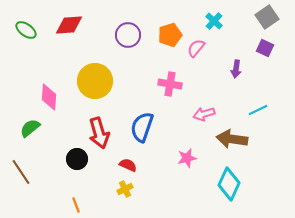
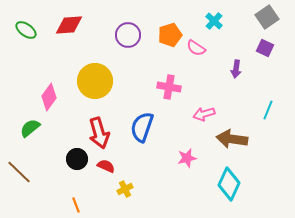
pink semicircle: rotated 96 degrees counterclockwise
pink cross: moved 1 px left, 3 px down
pink diamond: rotated 32 degrees clockwise
cyan line: moved 10 px right; rotated 42 degrees counterclockwise
red semicircle: moved 22 px left, 1 px down
brown line: moved 2 px left; rotated 12 degrees counterclockwise
